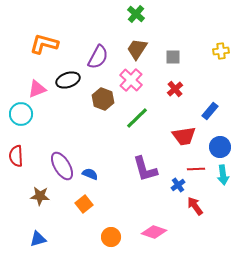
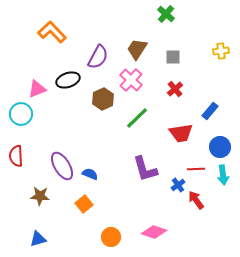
green cross: moved 30 px right
orange L-shape: moved 8 px right, 12 px up; rotated 32 degrees clockwise
brown hexagon: rotated 15 degrees clockwise
red trapezoid: moved 3 px left, 3 px up
red arrow: moved 1 px right, 6 px up
